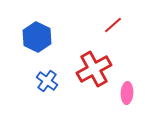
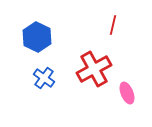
red line: rotated 36 degrees counterclockwise
blue cross: moved 3 px left, 3 px up
pink ellipse: rotated 25 degrees counterclockwise
